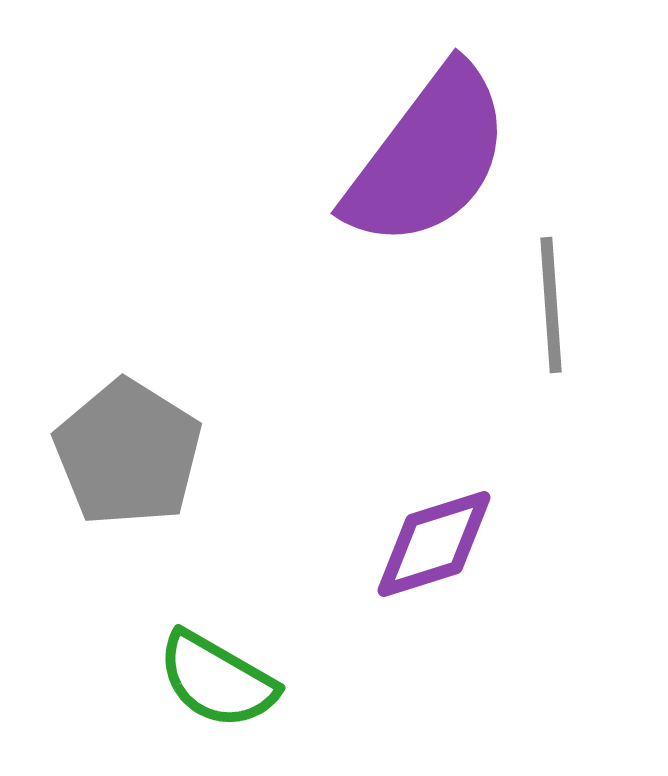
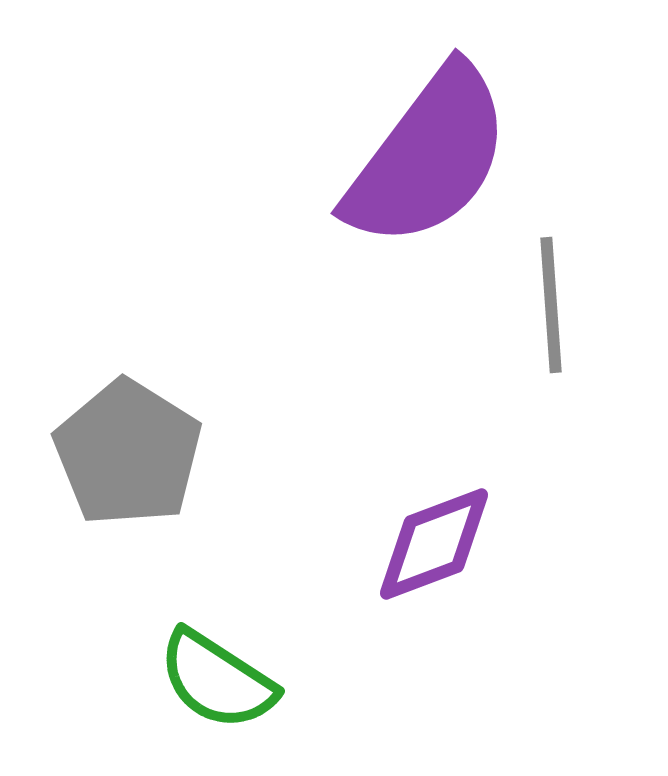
purple diamond: rotated 3 degrees counterclockwise
green semicircle: rotated 3 degrees clockwise
